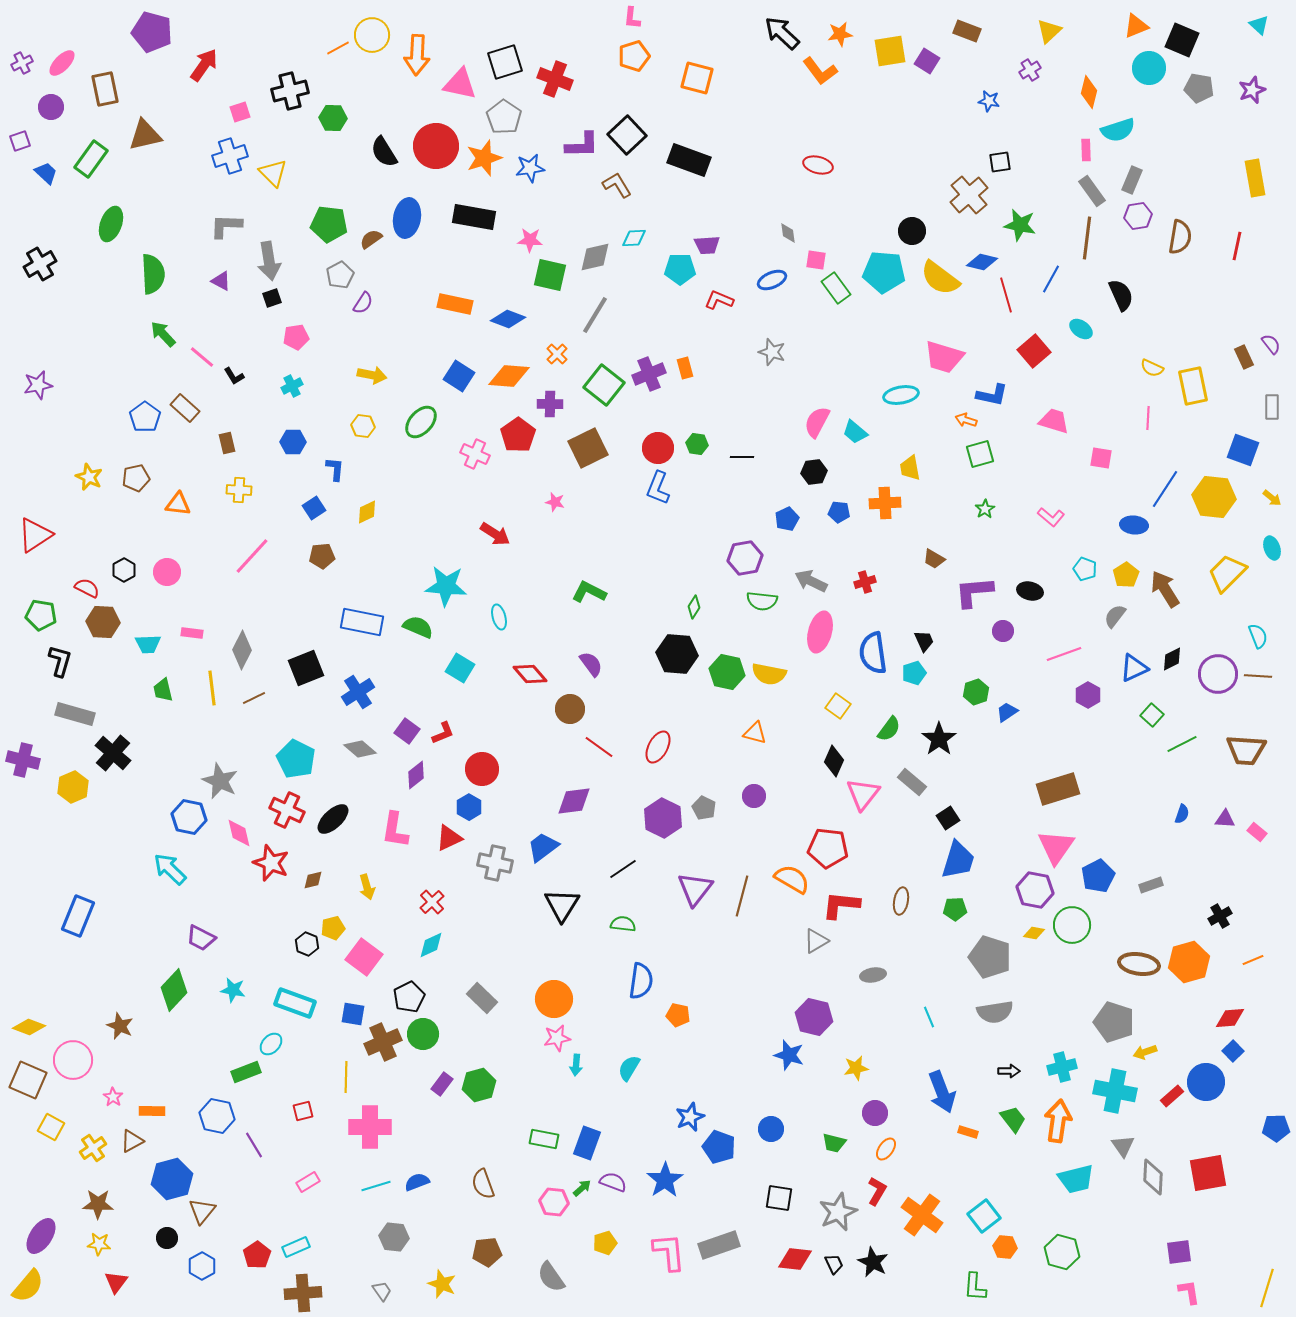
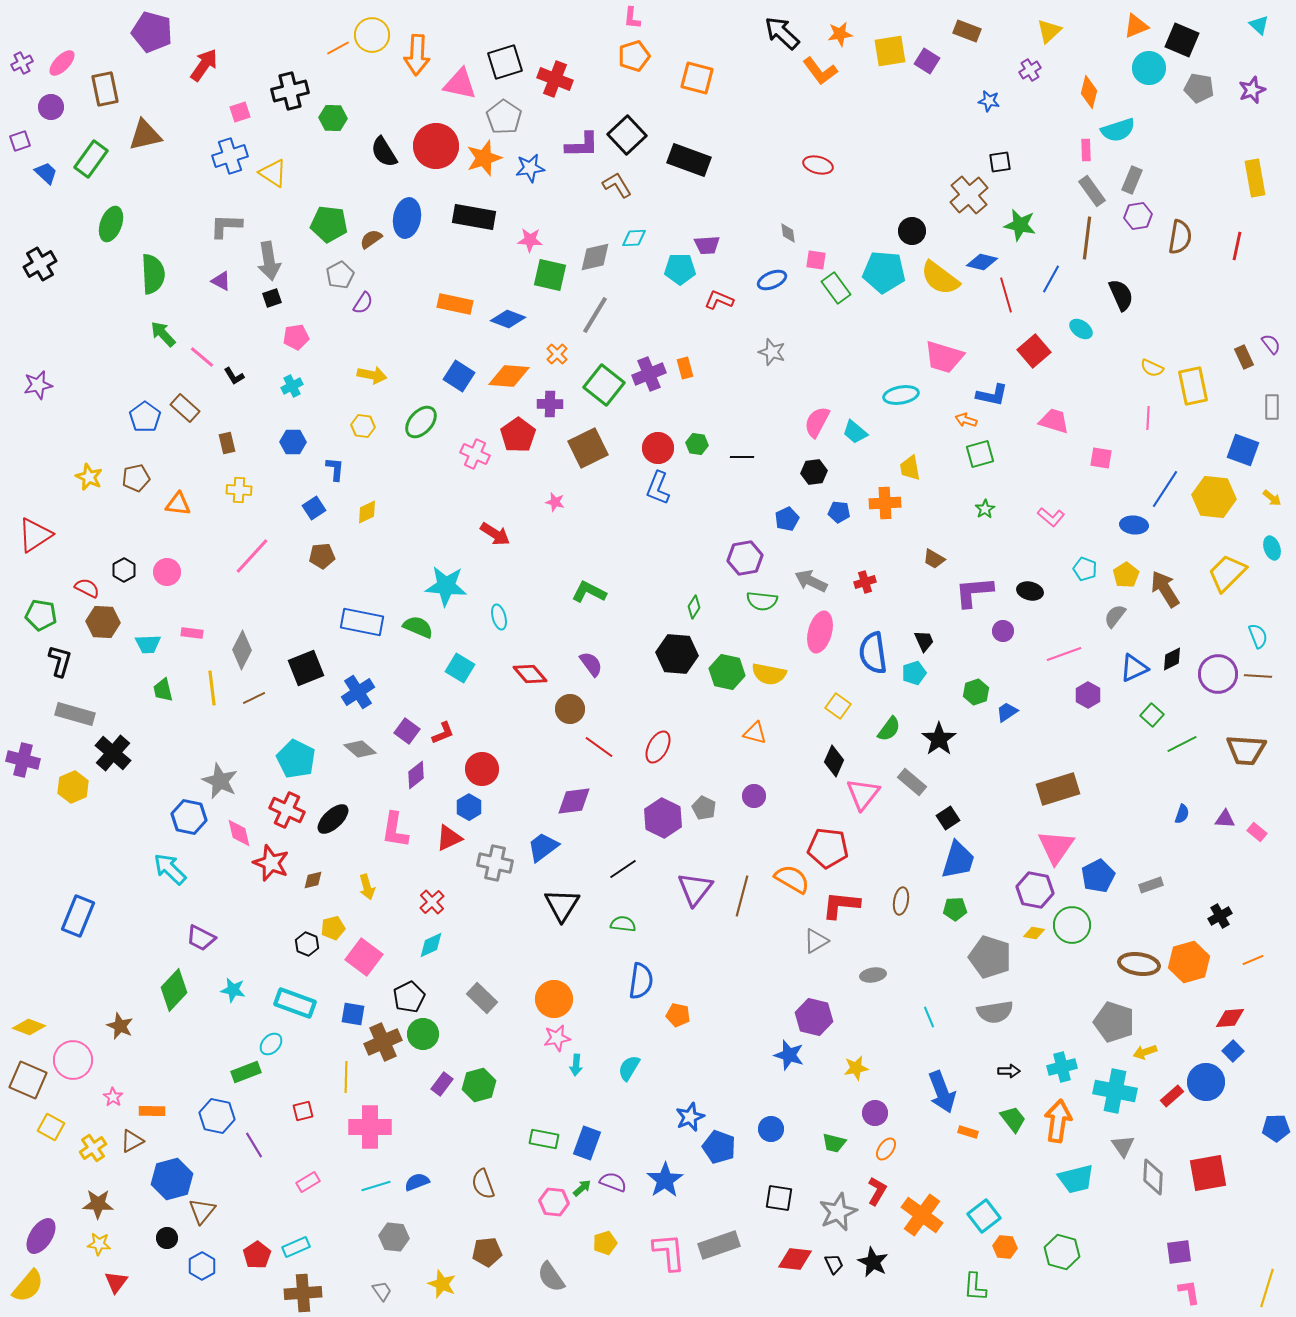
yellow triangle at (273, 173): rotated 12 degrees counterclockwise
